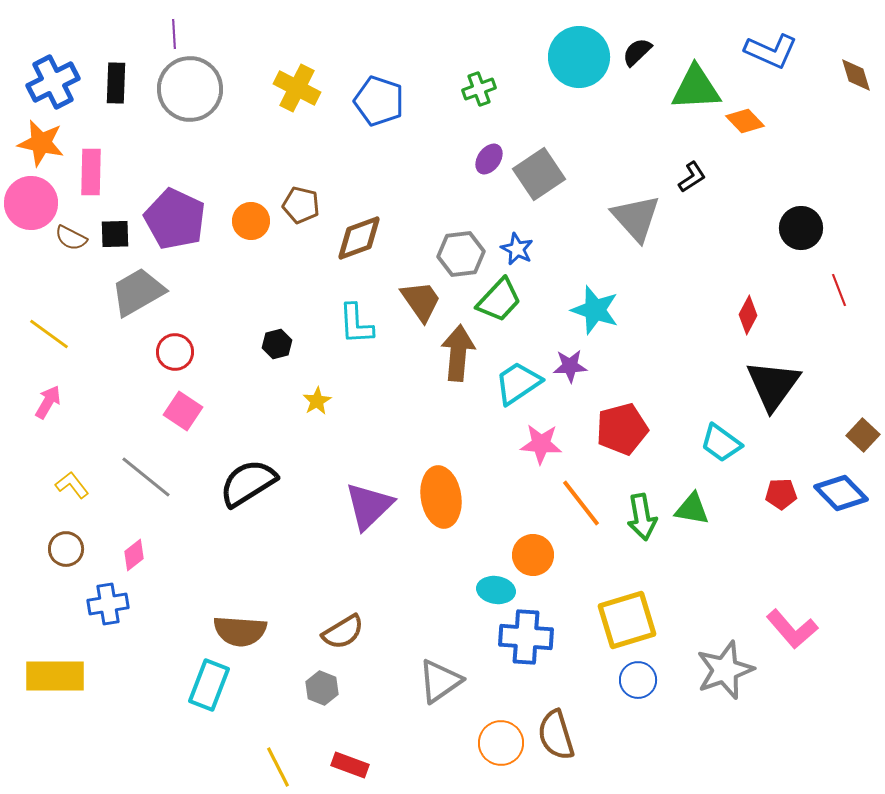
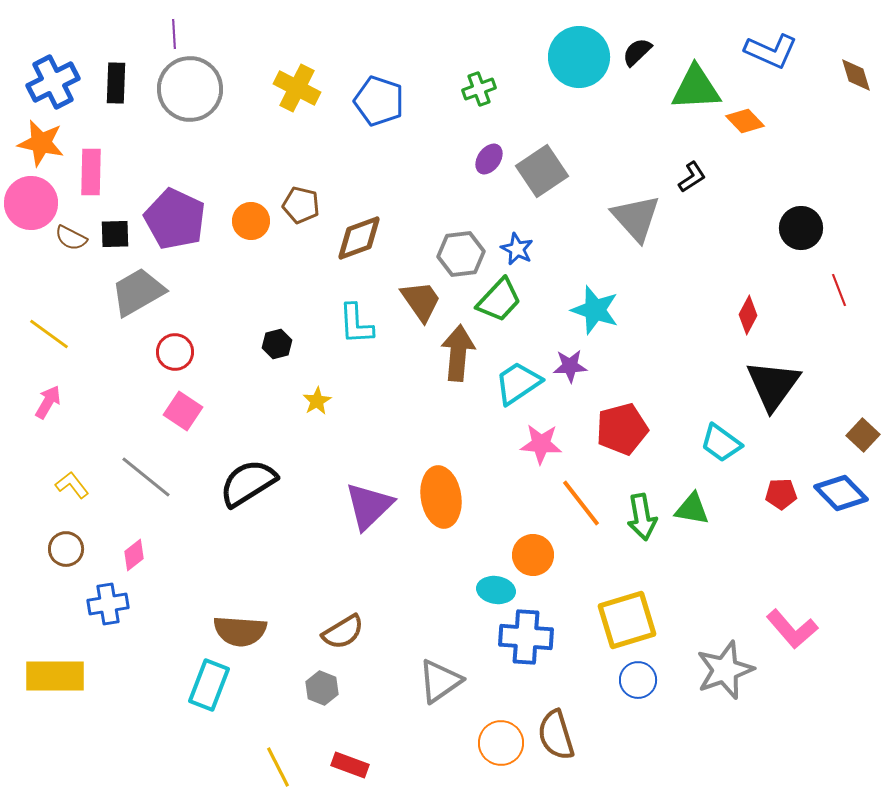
gray square at (539, 174): moved 3 px right, 3 px up
